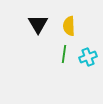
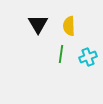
green line: moved 3 px left
